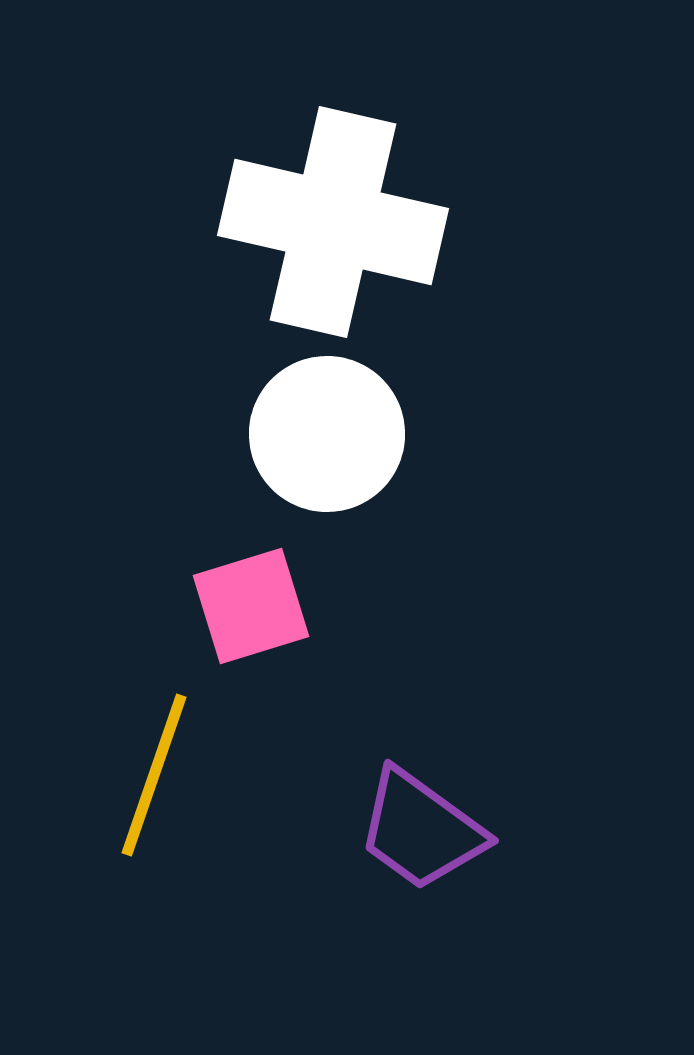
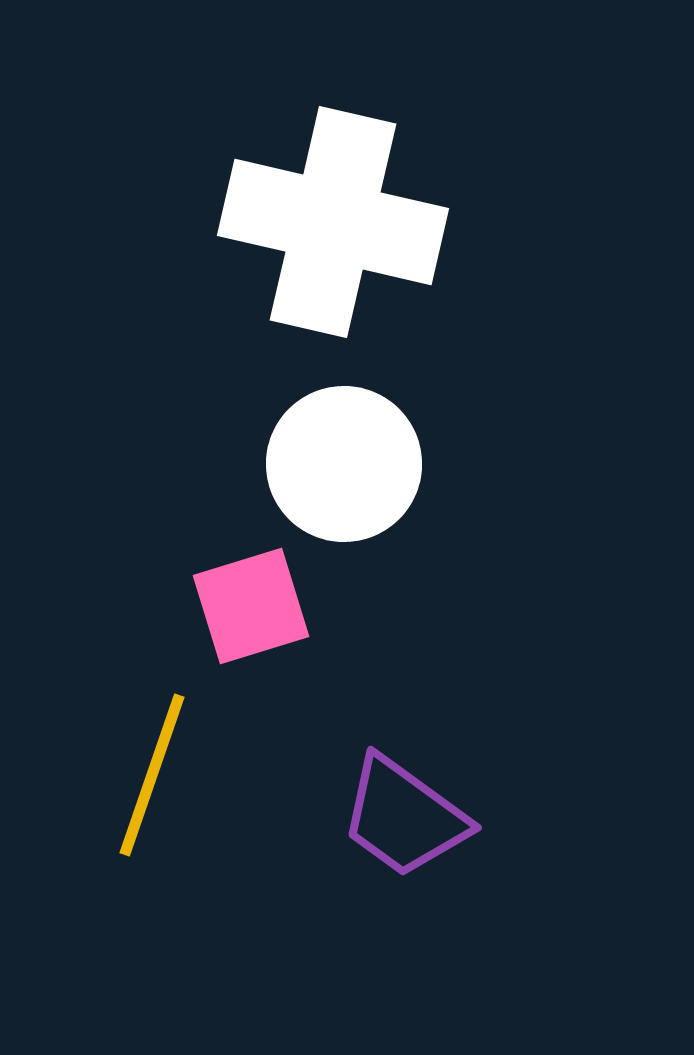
white circle: moved 17 px right, 30 px down
yellow line: moved 2 px left
purple trapezoid: moved 17 px left, 13 px up
